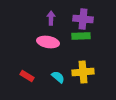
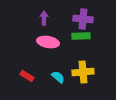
purple arrow: moved 7 px left
